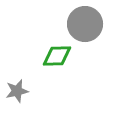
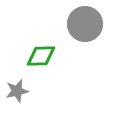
green diamond: moved 16 px left
